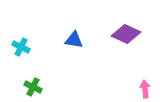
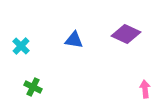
cyan cross: moved 1 px up; rotated 18 degrees clockwise
